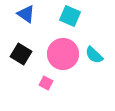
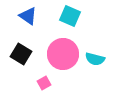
blue triangle: moved 2 px right, 2 px down
cyan semicircle: moved 1 px right, 4 px down; rotated 30 degrees counterclockwise
pink square: moved 2 px left; rotated 32 degrees clockwise
